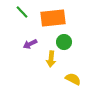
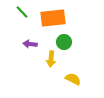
purple arrow: rotated 32 degrees clockwise
